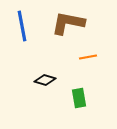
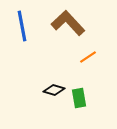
brown L-shape: rotated 36 degrees clockwise
orange line: rotated 24 degrees counterclockwise
black diamond: moved 9 px right, 10 px down
